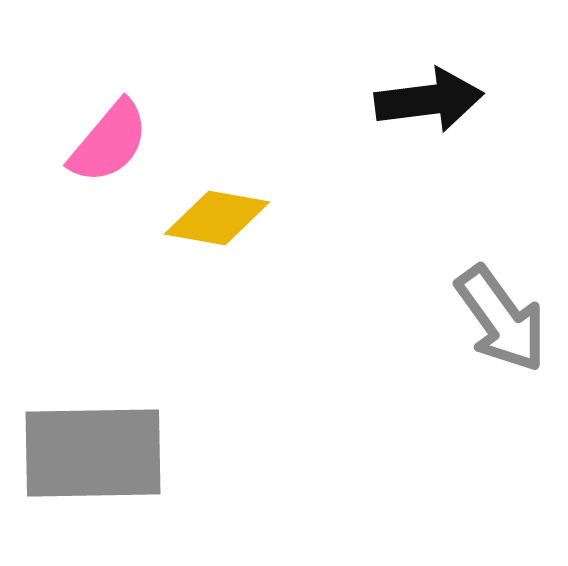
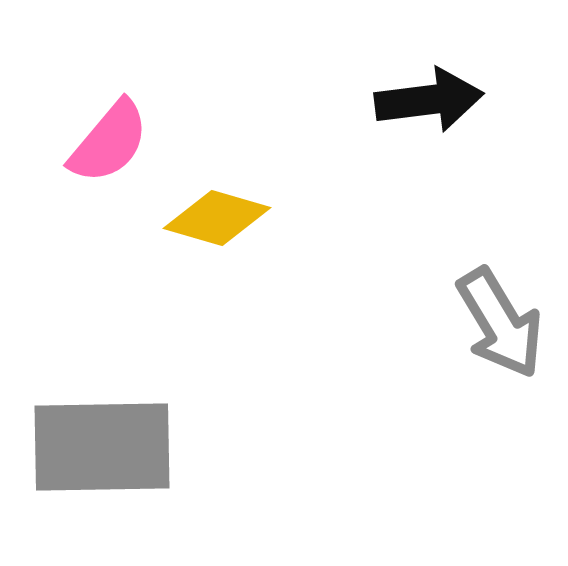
yellow diamond: rotated 6 degrees clockwise
gray arrow: moved 1 px left, 4 px down; rotated 5 degrees clockwise
gray rectangle: moved 9 px right, 6 px up
